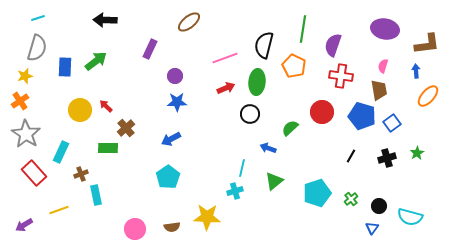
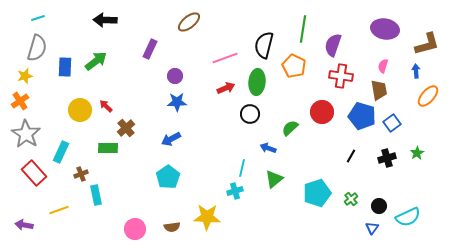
brown L-shape at (427, 44): rotated 8 degrees counterclockwise
green triangle at (274, 181): moved 2 px up
cyan semicircle at (410, 217): moved 2 px left; rotated 40 degrees counterclockwise
purple arrow at (24, 225): rotated 42 degrees clockwise
